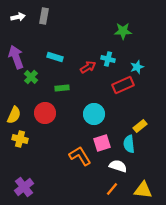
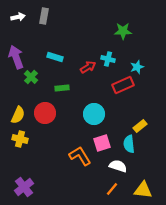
yellow semicircle: moved 4 px right
